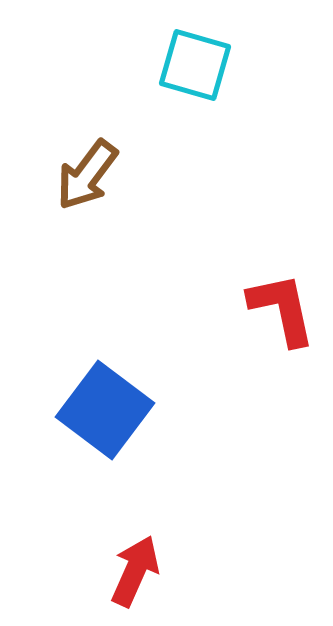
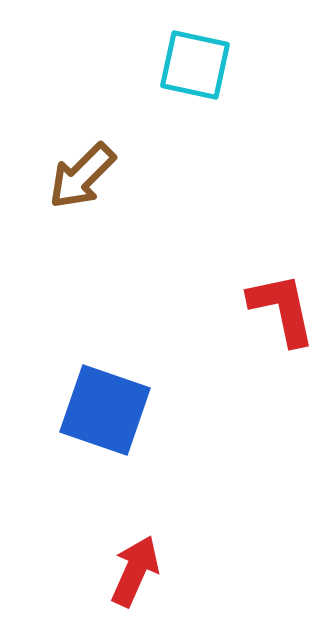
cyan square: rotated 4 degrees counterclockwise
brown arrow: moved 5 px left, 1 px down; rotated 8 degrees clockwise
blue square: rotated 18 degrees counterclockwise
